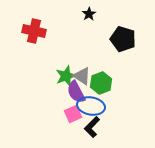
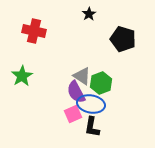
green star: moved 44 px left; rotated 10 degrees counterclockwise
blue ellipse: moved 2 px up
black L-shape: rotated 35 degrees counterclockwise
